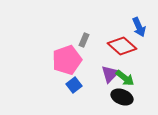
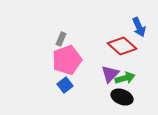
gray rectangle: moved 23 px left, 1 px up
green arrow: rotated 54 degrees counterclockwise
blue square: moved 9 px left
